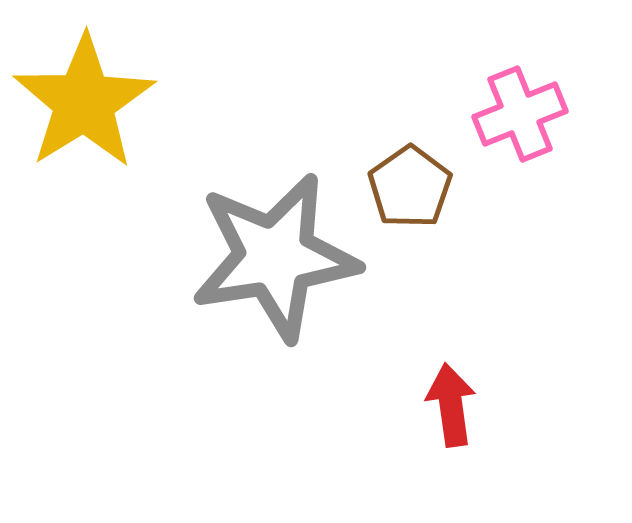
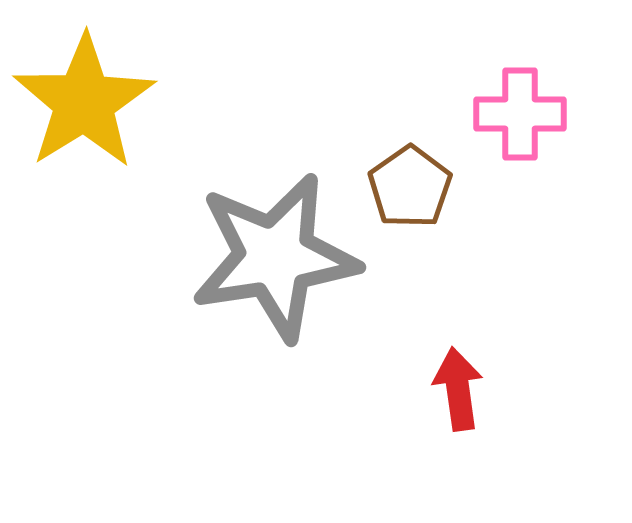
pink cross: rotated 22 degrees clockwise
red arrow: moved 7 px right, 16 px up
